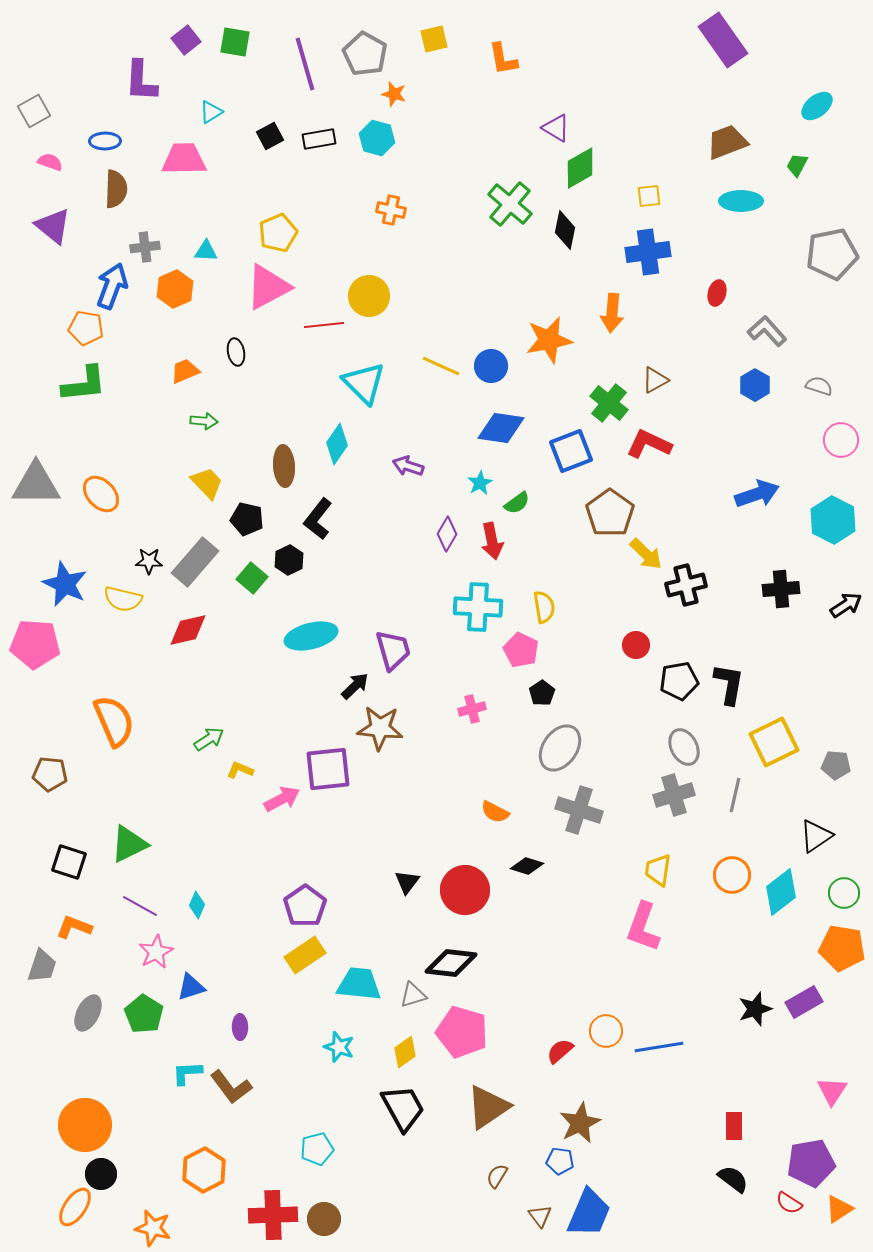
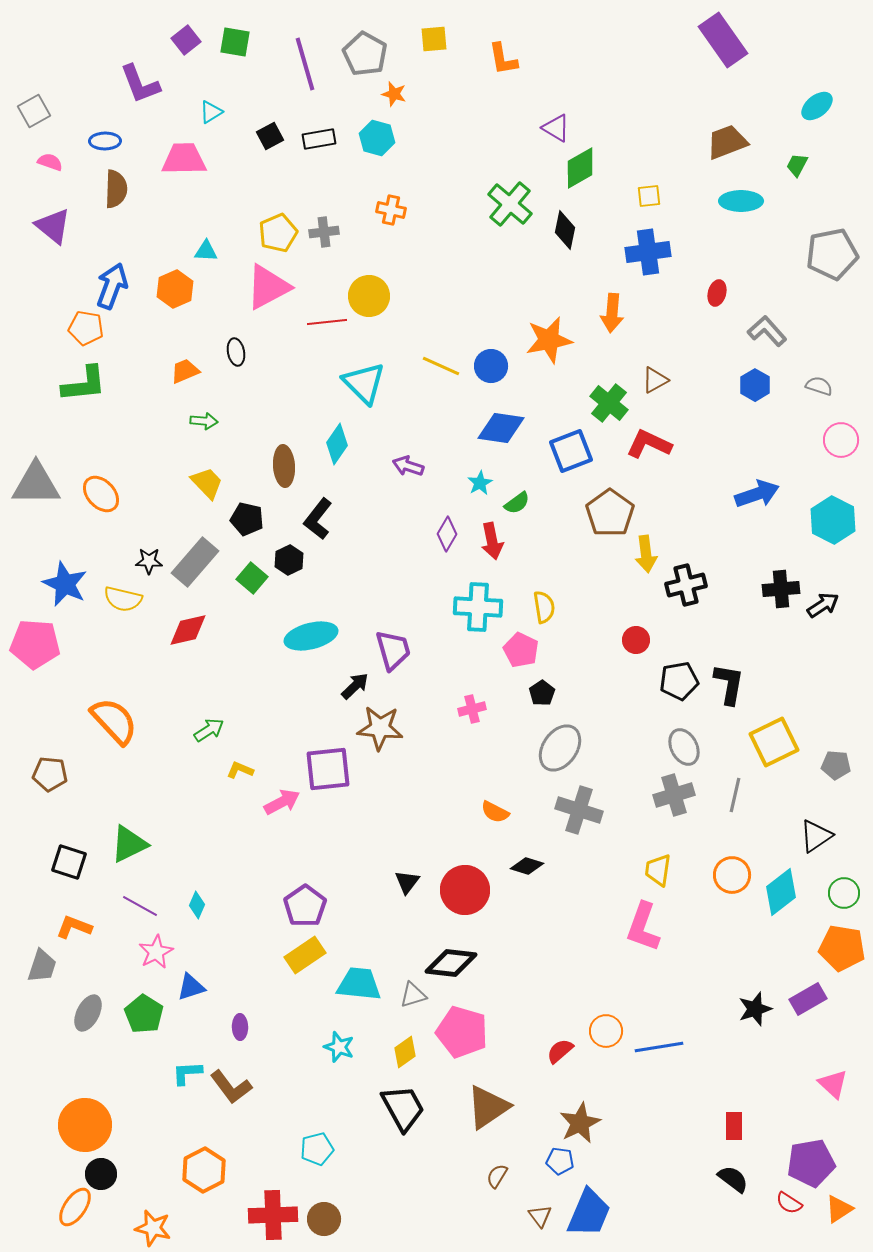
yellow square at (434, 39): rotated 8 degrees clockwise
purple L-shape at (141, 81): moved 1 px left, 3 px down; rotated 24 degrees counterclockwise
gray cross at (145, 247): moved 179 px right, 15 px up
red line at (324, 325): moved 3 px right, 3 px up
yellow arrow at (646, 554): rotated 39 degrees clockwise
black arrow at (846, 605): moved 23 px left
red circle at (636, 645): moved 5 px up
orange semicircle at (114, 721): rotated 20 degrees counterclockwise
green arrow at (209, 739): moved 9 px up
pink arrow at (282, 799): moved 3 px down
purple rectangle at (804, 1002): moved 4 px right, 3 px up
pink triangle at (832, 1091): moved 1 px right, 7 px up; rotated 20 degrees counterclockwise
